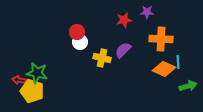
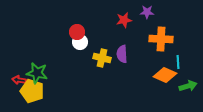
purple semicircle: moved 1 px left, 4 px down; rotated 48 degrees counterclockwise
orange diamond: moved 1 px right, 6 px down
